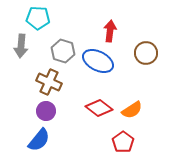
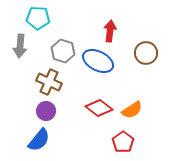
gray arrow: moved 1 px left
